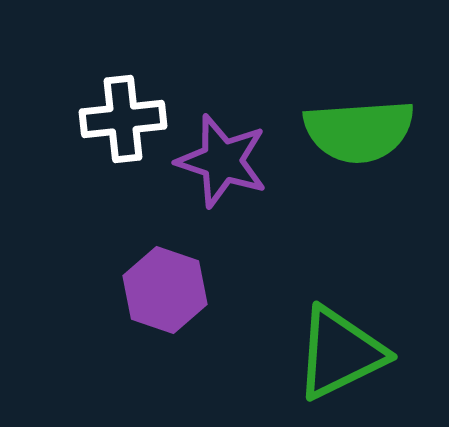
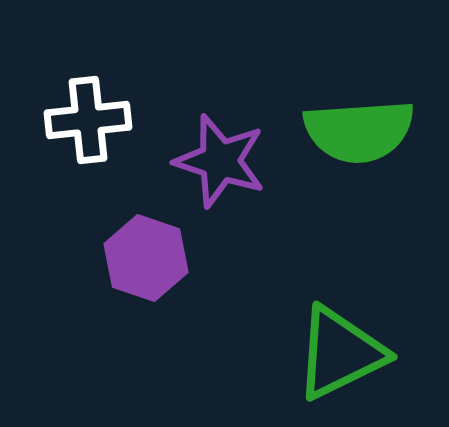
white cross: moved 35 px left, 1 px down
purple star: moved 2 px left
purple hexagon: moved 19 px left, 32 px up
